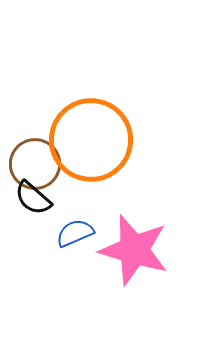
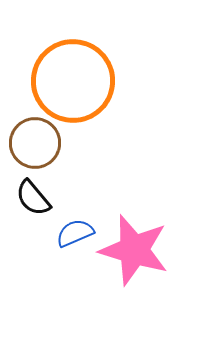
orange circle: moved 18 px left, 59 px up
brown circle: moved 21 px up
black semicircle: rotated 9 degrees clockwise
